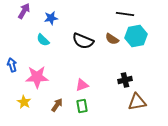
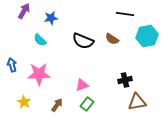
cyan hexagon: moved 11 px right
cyan semicircle: moved 3 px left
pink star: moved 2 px right, 3 px up
green rectangle: moved 5 px right, 2 px up; rotated 48 degrees clockwise
